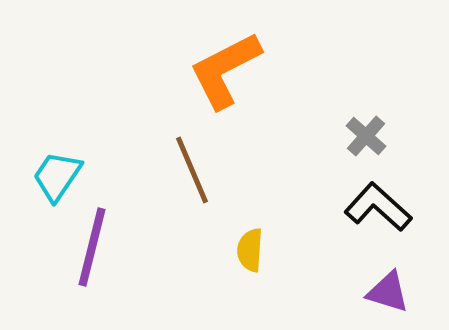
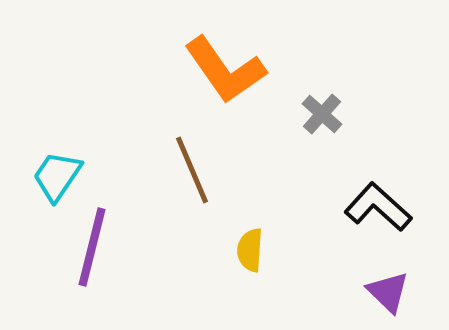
orange L-shape: rotated 98 degrees counterclockwise
gray cross: moved 44 px left, 22 px up
purple triangle: rotated 27 degrees clockwise
